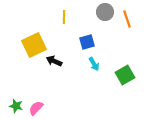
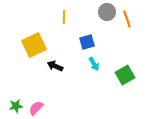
gray circle: moved 2 px right
black arrow: moved 1 px right, 5 px down
green star: rotated 24 degrees counterclockwise
